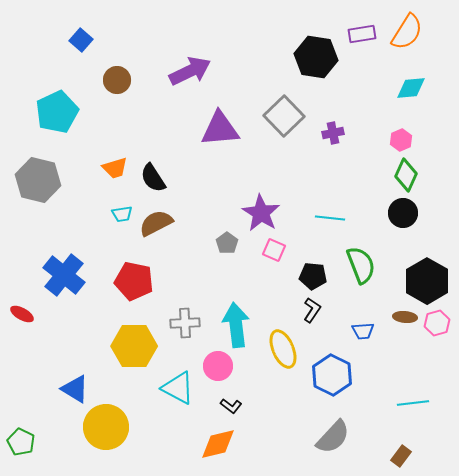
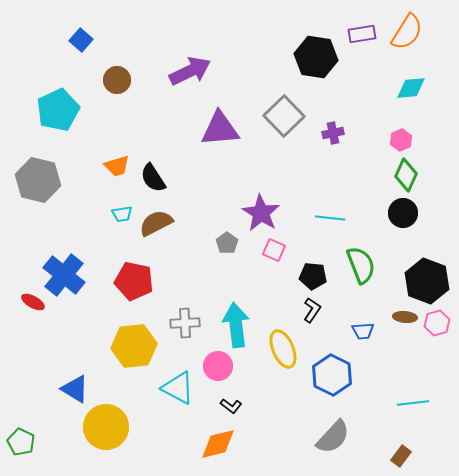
cyan pentagon at (57, 112): moved 1 px right, 2 px up
orange trapezoid at (115, 168): moved 2 px right, 2 px up
black hexagon at (427, 281): rotated 9 degrees counterclockwise
red ellipse at (22, 314): moved 11 px right, 12 px up
yellow hexagon at (134, 346): rotated 6 degrees counterclockwise
